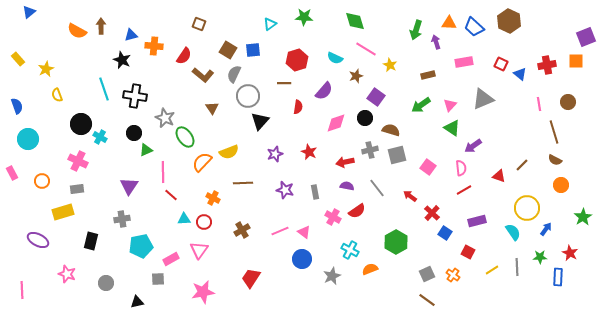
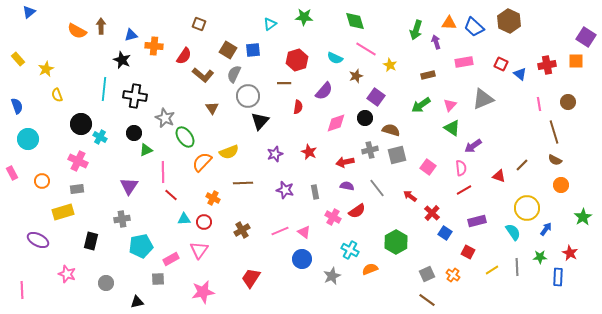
purple square at (586, 37): rotated 36 degrees counterclockwise
cyan line at (104, 89): rotated 25 degrees clockwise
